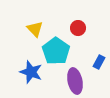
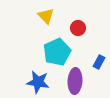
yellow triangle: moved 11 px right, 13 px up
cyan pentagon: moved 1 px right, 1 px down; rotated 12 degrees clockwise
blue star: moved 7 px right, 10 px down; rotated 10 degrees counterclockwise
purple ellipse: rotated 15 degrees clockwise
